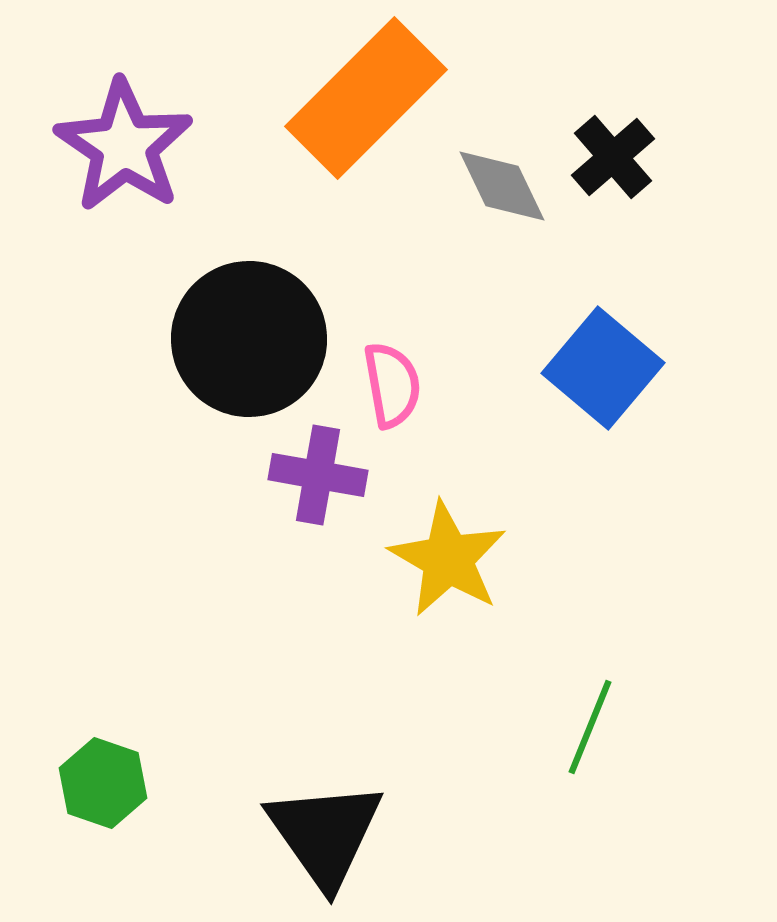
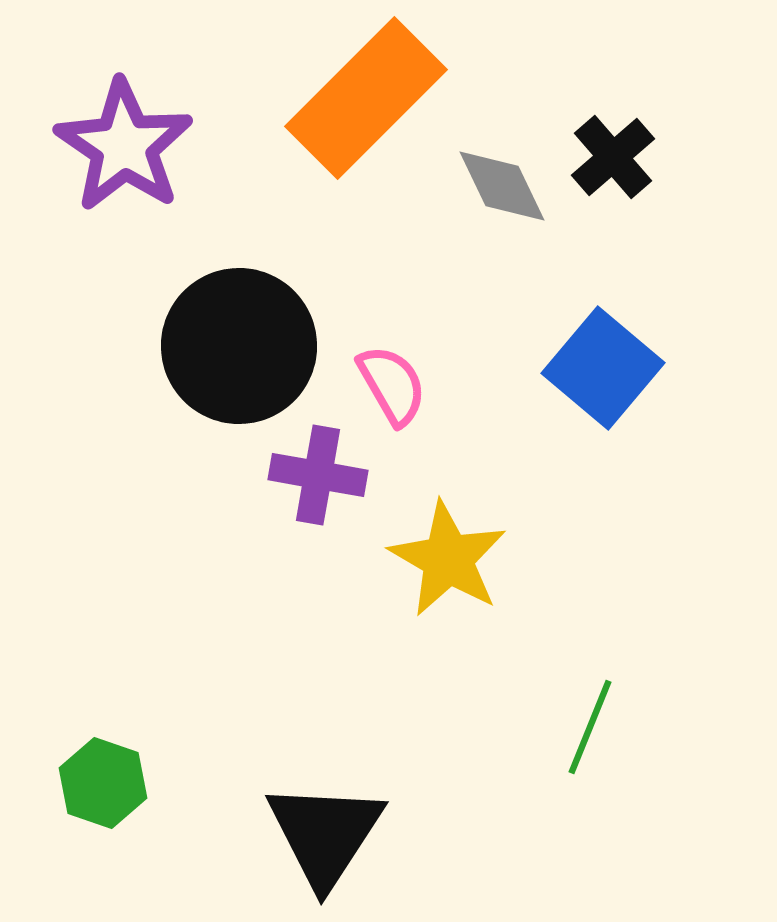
black circle: moved 10 px left, 7 px down
pink semicircle: rotated 20 degrees counterclockwise
black triangle: rotated 8 degrees clockwise
